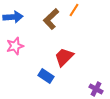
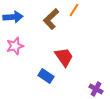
red trapezoid: rotated 100 degrees clockwise
